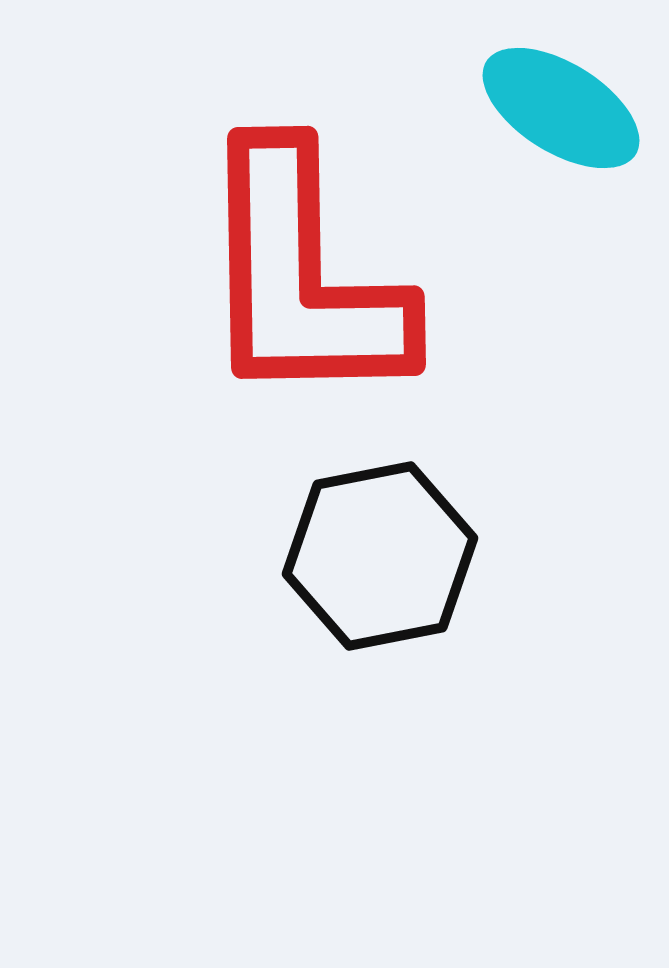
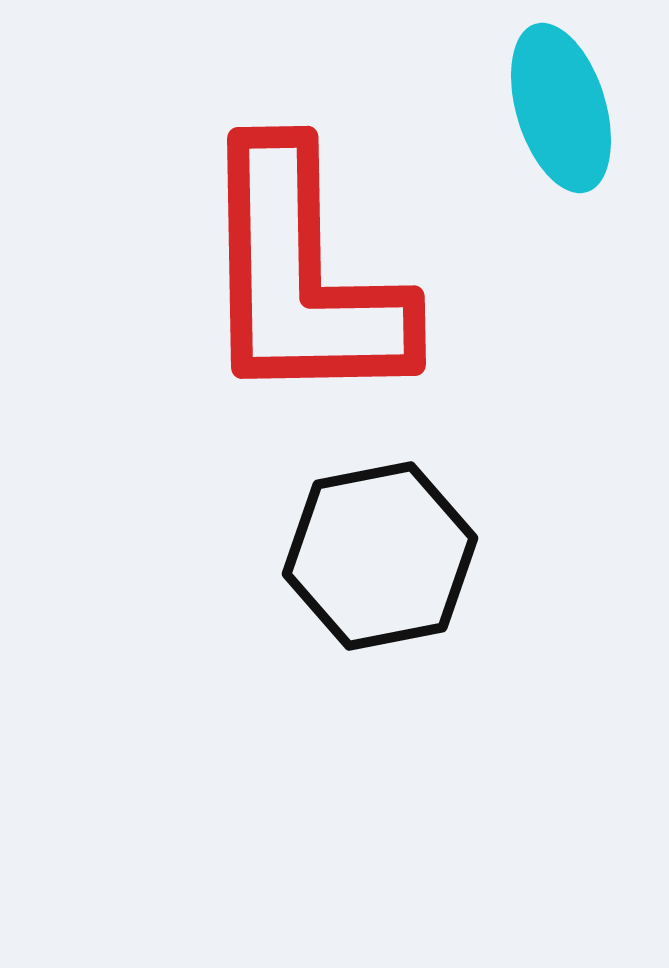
cyan ellipse: rotated 41 degrees clockwise
